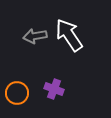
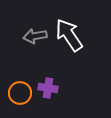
purple cross: moved 6 px left, 1 px up; rotated 12 degrees counterclockwise
orange circle: moved 3 px right
